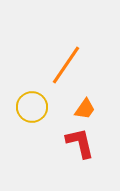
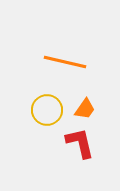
orange line: moved 1 px left, 3 px up; rotated 69 degrees clockwise
yellow circle: moved 15 px right, 3 px down
